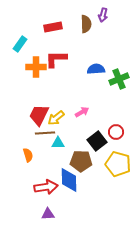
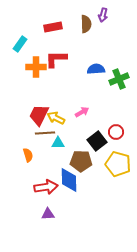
yellow arrow: rotated 66 degrees clockwise
